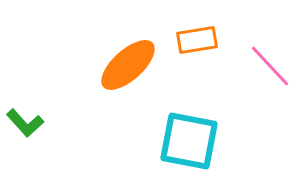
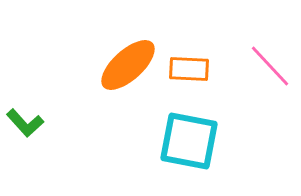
orange rectangle: moved 8 px left, 29 px down; rotated 12 degrees clockwise
